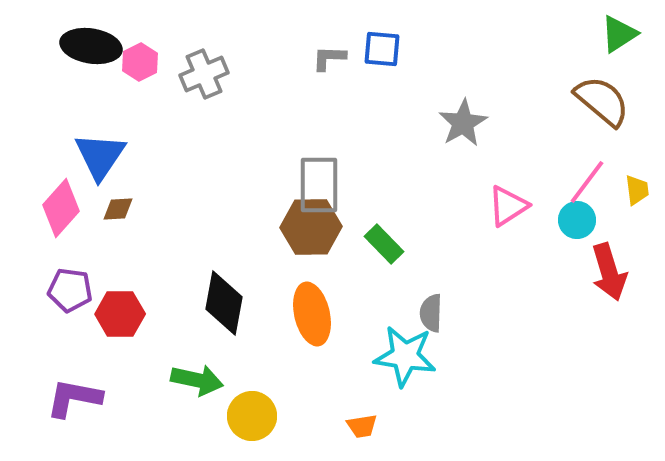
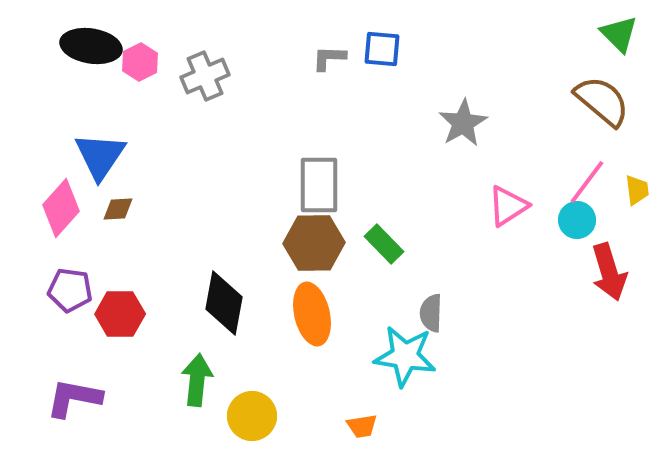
green triangle: rotated 42 degrees counterclockwise
gray cross: moved 1 px right, 2 px down
brown hexagon: moved 3 px right, 16 px down
green arrow: rotated 96 degrees counterclockwise
